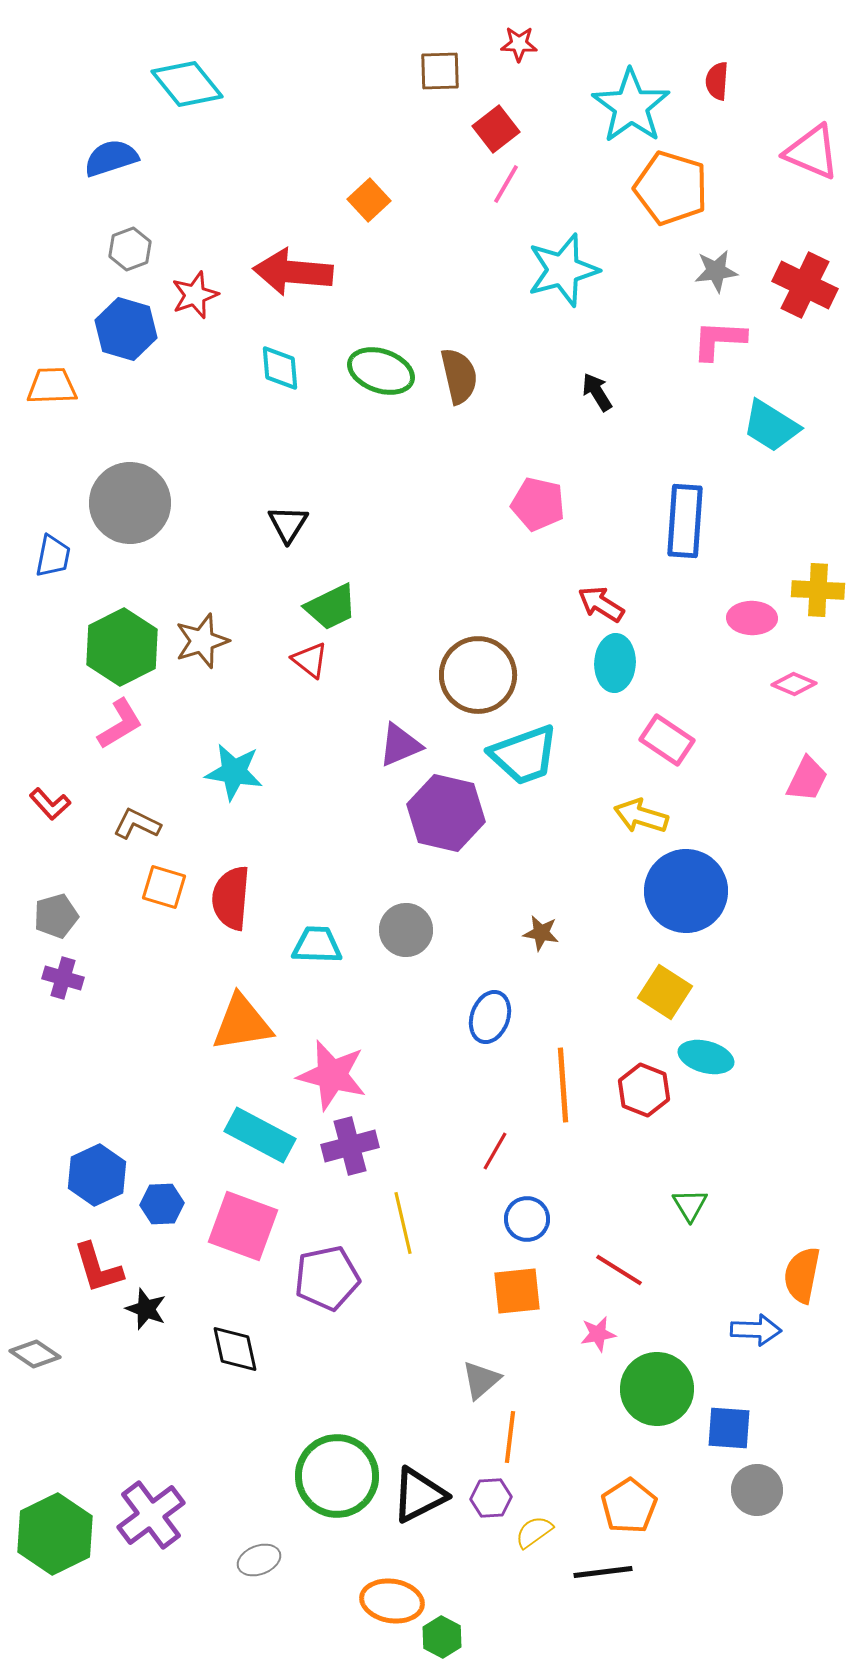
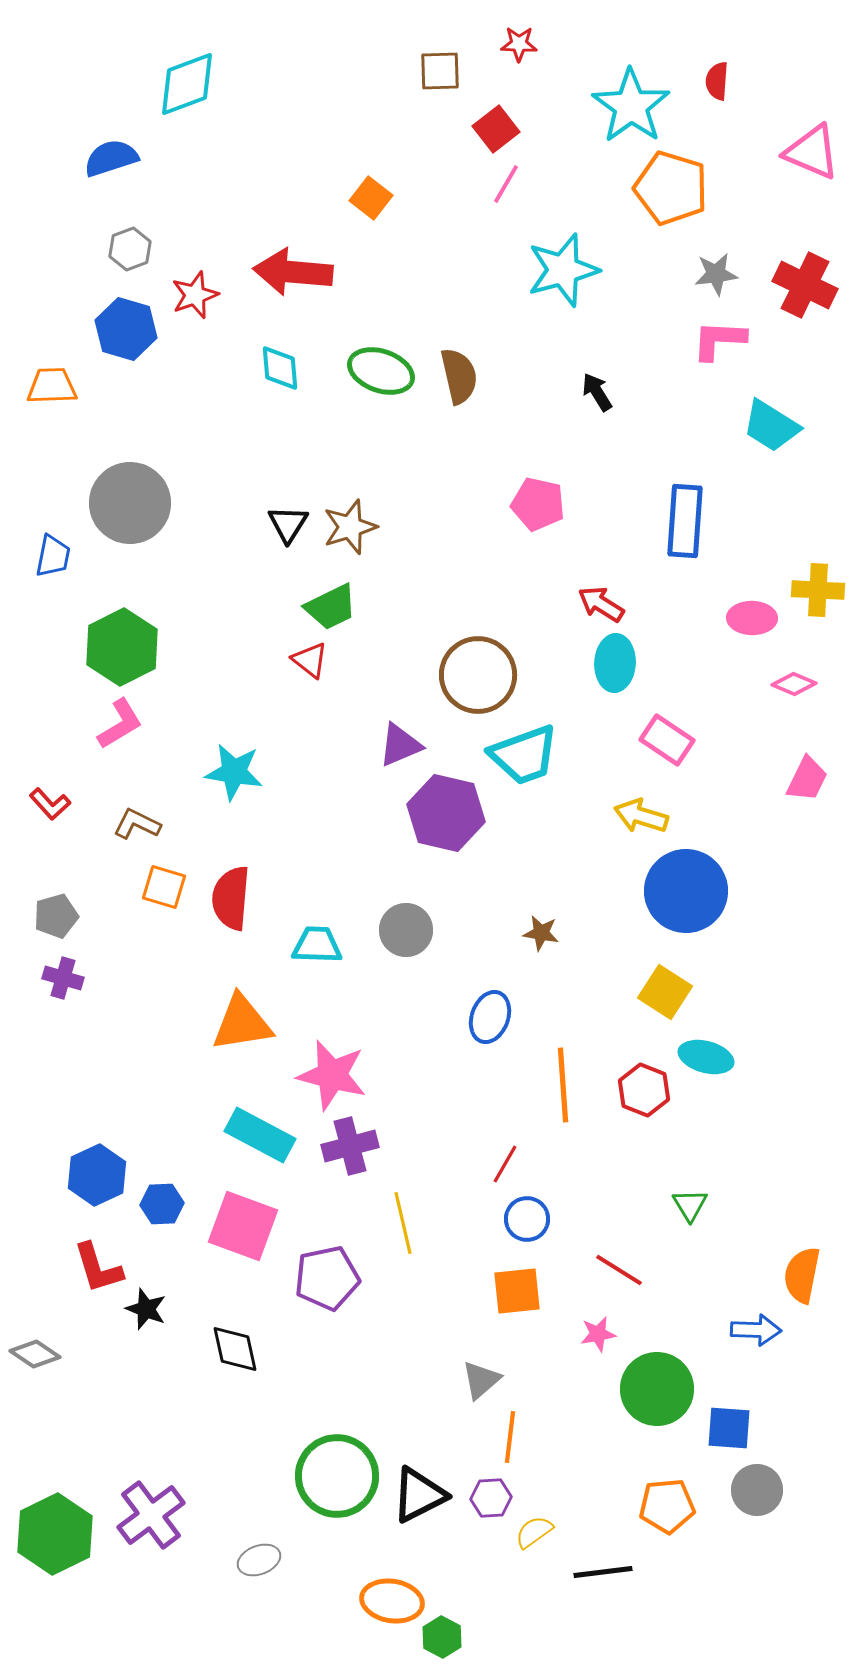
cyan diamond at (187, 84): rotated 72 degrees counterclockwise
orange square at (369, 200): moved 2 px right, 2 px up; rotated 9 degrees counterclockwise
gray star at (716, 271): moved 3 px down
brown star at (202, 641): moved 148 px right, 114 px up
red line at (495, 1151): moved 10 px right, 13 px down
orange pentagon at (629, 1506): moved 38 px right; rotated 28 degrees clockwise
